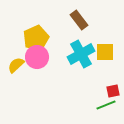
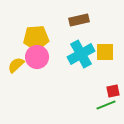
brown rectangle: rotated 66 degrees counterclockwise
yellow pentagon: rotated 20 degrees clockwise
